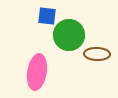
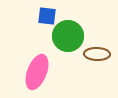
green circle: moved 1 px left, 1 px down
pink ellipse: rotated 12 degrees clockwise
